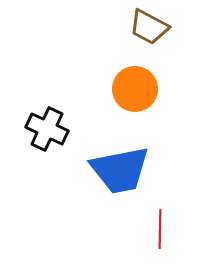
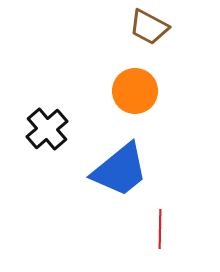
orange circle: moved 2 px down
black cross: rotated 24 degrees clockwise
blue trapezoid: rotated 28 degrees counterclockwise
